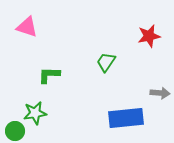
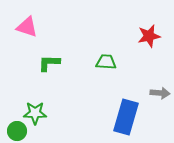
green trapezoid: rotated 60 degrees clockwise
green L-shape: moved 12 px up
green star: rotated 10 degrees clockwise
blue rectangle: moved 1 px up; rotated 68 degrees counterclockwise
green circle: moved 2 px right
